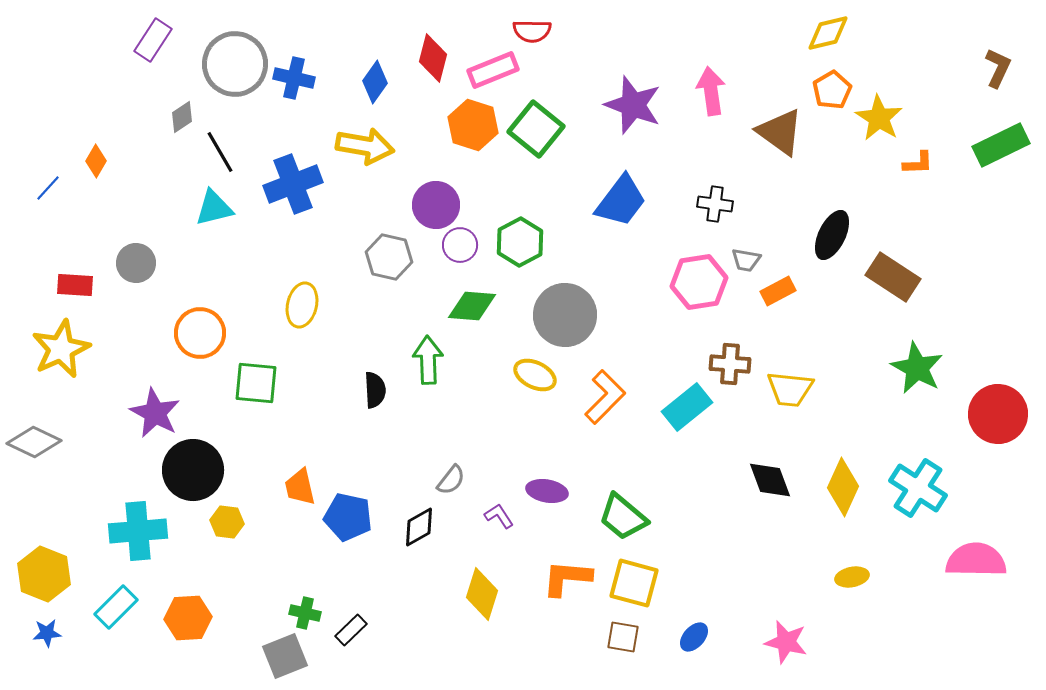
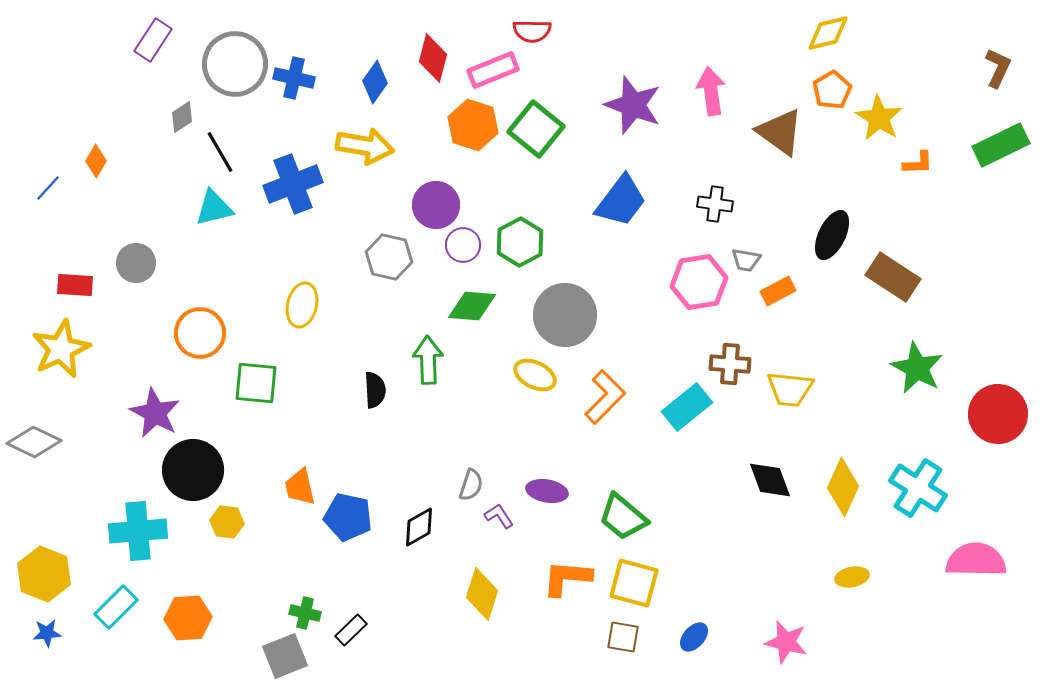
purple circle at (460, 245): moved 3 px right
gray semicircle at (451, 480): moved 20 px right, 5 px down; rotated 20 degrees counterclockwise
